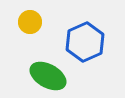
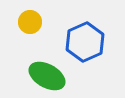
green ellipse: moved 1 px left
